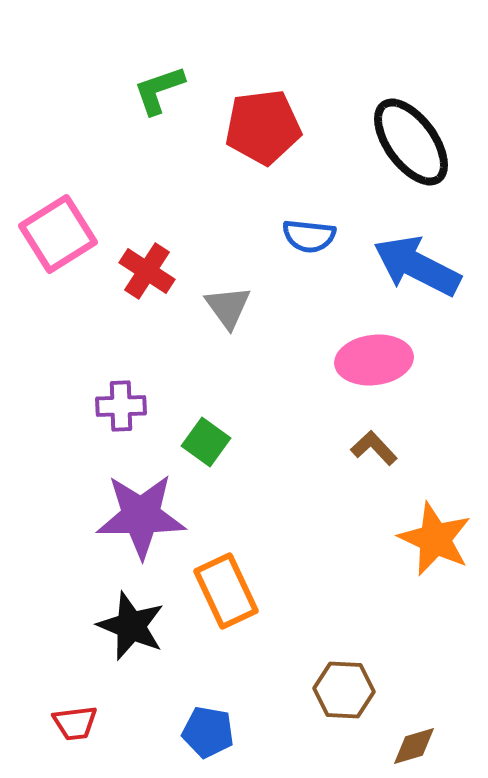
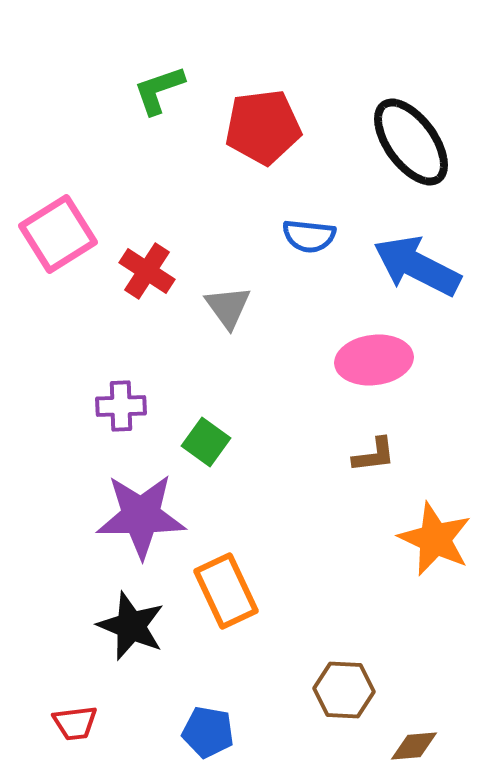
brown L-shape: moved 7 px down; rotated 126 degrees clockwise
brown diamond: rotated 12 degrees clockwise
